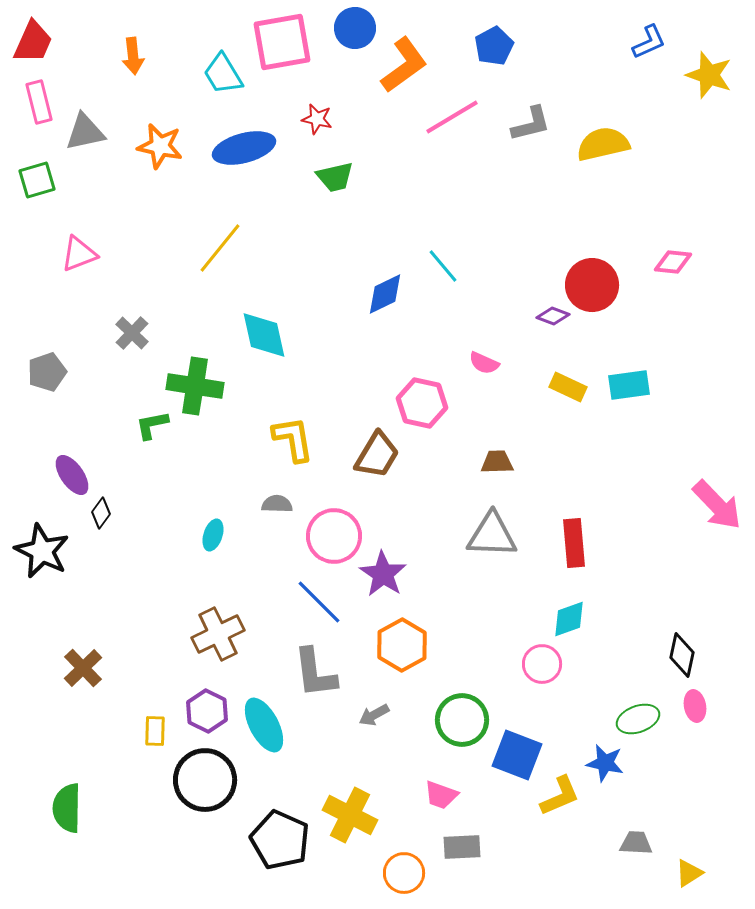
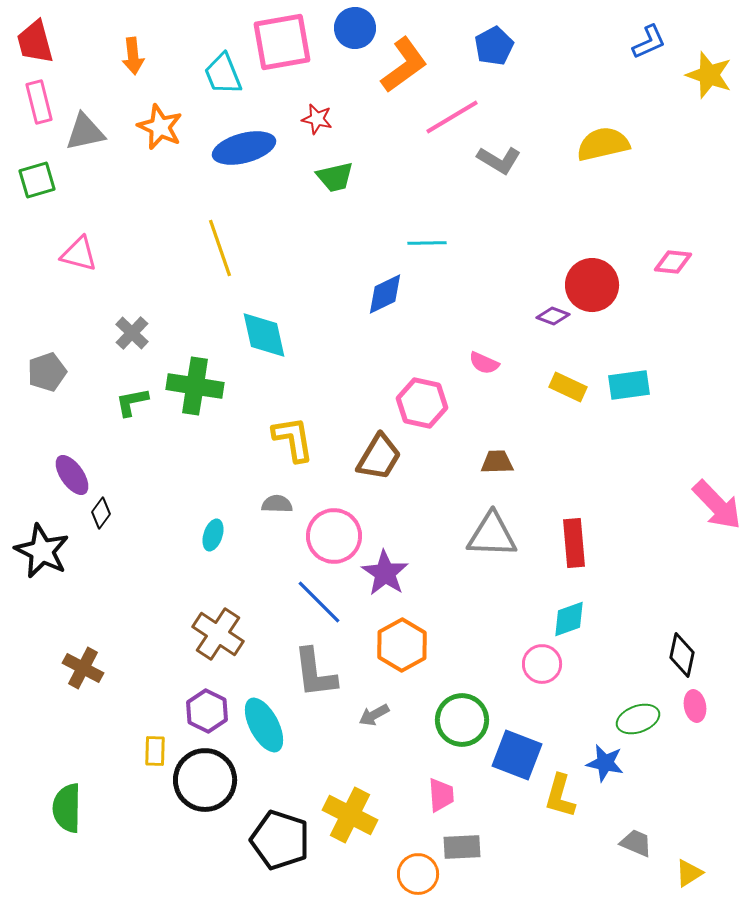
red trapezoid at (33, 42): moved 2 px right; rotated 141 degrees clockwise
cyan trapezoid at (223, 74): rotated 9 degrees clockwise
gray L-shape at (531, 124): moved 32 px left, 36 px down; rotated 45 degrees clockwise
orange star at (160, 146): moved 19 px up; rotated 12 degrees clockwise
yellow line at (220, 248): rotated 58 degrees counterclockwise
pink triangle at (79, 254): rotated 36 degrees clockwise
cyan line at (443, 266): moved 16 px left, 23 px up; rotated 51 degrees counterclockwise
green L-shape at (152, 425): moved 20 px left, 23 px up
brown trapezoid at (377, 455): moved 2 px right, 2 px down
purple star at (383, 574): moved 2 px right, 1 px up
brown cross at (218, 634): rotated 30 degrees counterclockwise
brown cross at (83, 668): rotated 18 degrees counterclockwise
yellow rectangle at (155, 731): moved 20 px down
pink trapezoid at (441, 795): rotated 114 degrees counterclockwise
yellow L-shape at (560, 796): rotated 129 degrees clockwise
black pentagon at (280, 840): rotated 6 degrees counterclockwise
gray trapezoid at (636, 843): rotated 20 degrees clockwise
orange circle at (404, 873): moved 14 px right, 1 px down
